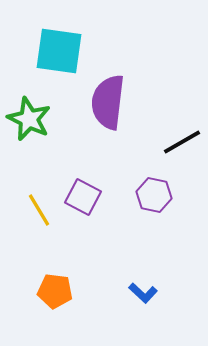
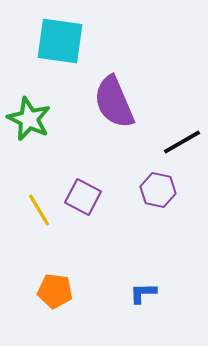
cyan square: moved 1 px right, 10 px up
purple semicircle: moved 6 px right; rotated 30 degrees counterclockwise
purple hexagon: moved 4 px right, 5 px up
blue L-shape: rotated 136 degrees clockwise
